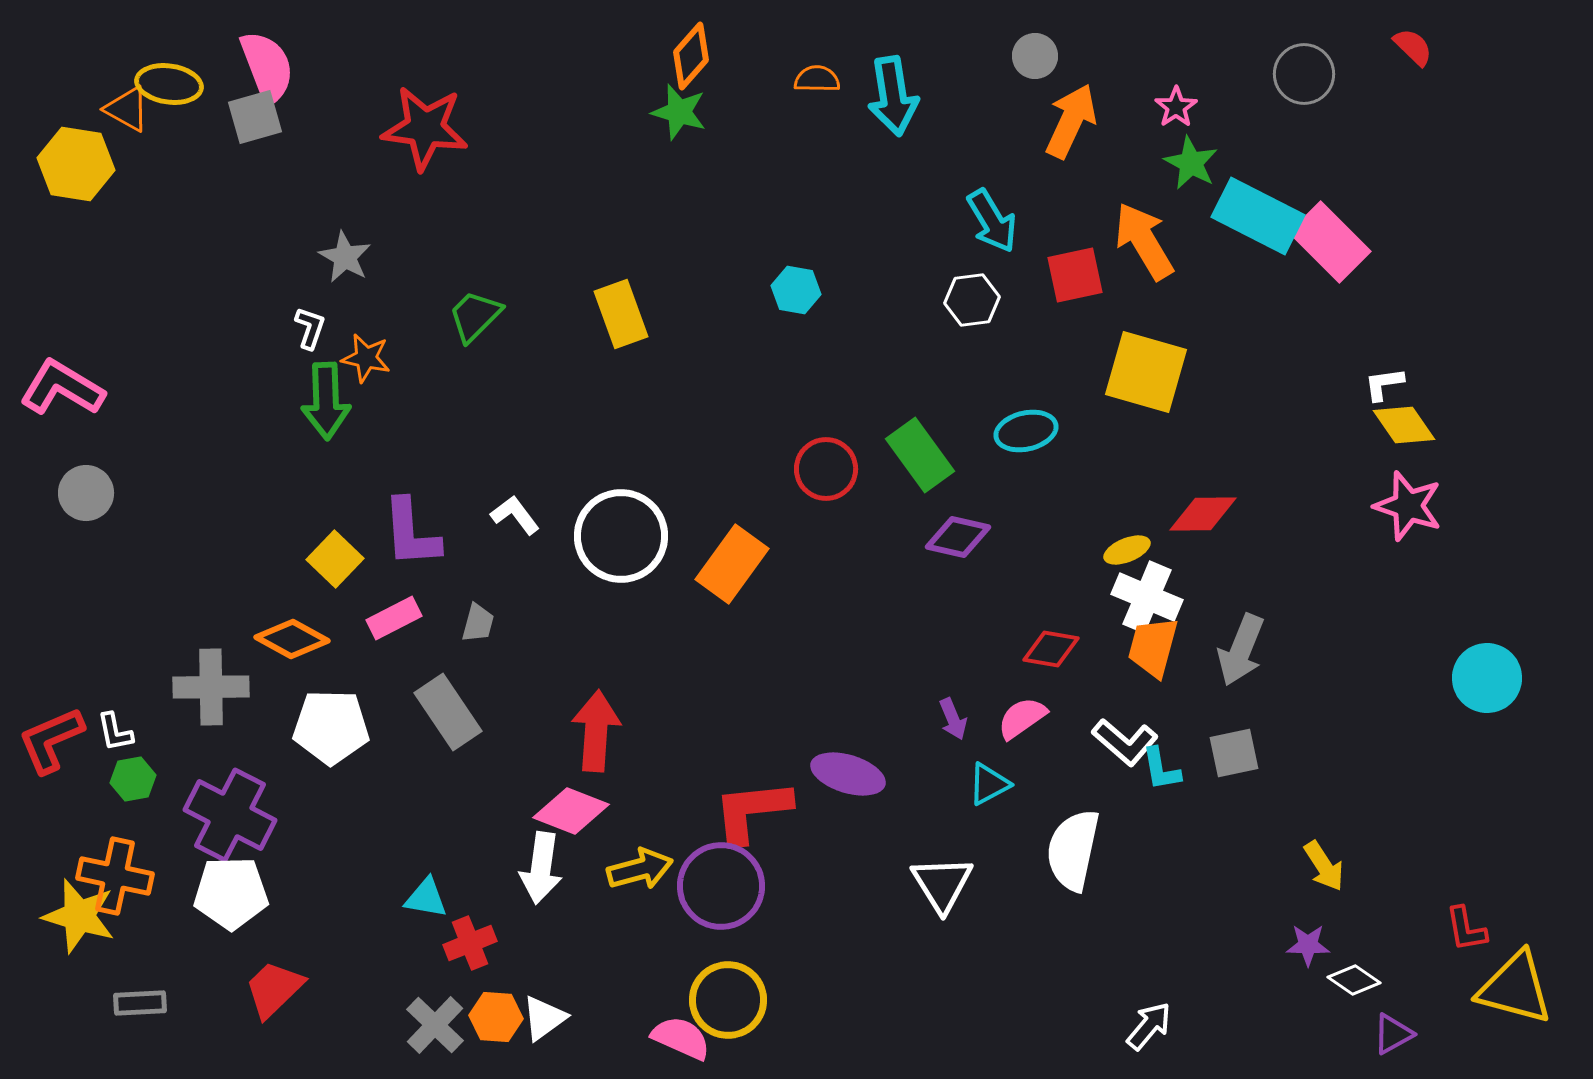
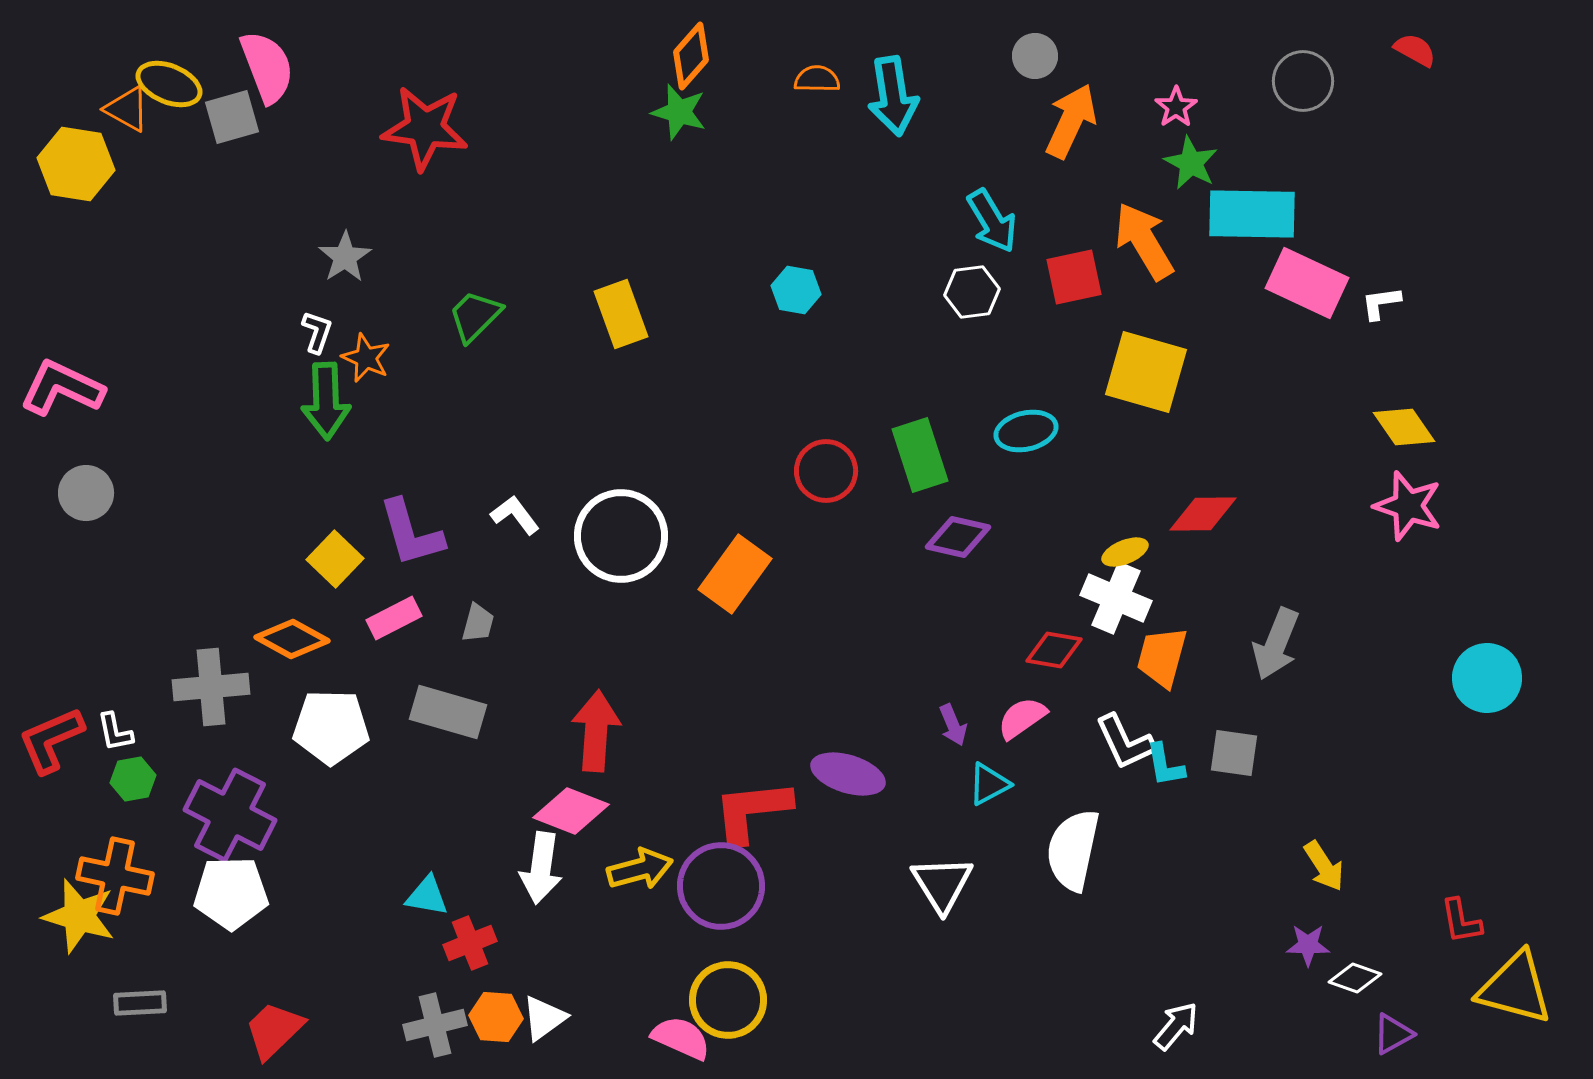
red semicircle at (1413, 47): moved 2 px right, 3 px down; rotated 15 degrees counterclockwise
gray circle at (1304, 74): moved 1 px left, 7 px down
yellow ellipse at (169, 84): rotated 14 degrees clockwise
gray square at (255, 117): moved 23 px left
cyan rectangle at (1258, 216): moved 6 px left, 2 px up; rotated 26 degrees counterclockwise
pink rectangle at (1330, 242): moved 23 px left, 41 px down; rotated 20 degrees counterclockwise
gray star at (345, 257): rotated 10 degrees clockwise
red square at (1075, 275): moved 1 px left, 2 px down
white hexagon at (972, 300): moved 8 px up
white L-shape at (310, 328): moved 7 px right, 4 px down
orange star at (366, 358): rotated 12 degrees clockwise
white L-shape at (1384, 384): moved 3 px left, 81 px up
pink L-shape at (62, 388): rotated 6 degrees counterclockwise
yellow diamond at (1404, 425): moved 2 px down
green rectangle at (920, 455): rotated 18 degrees clockwise
red circle at (826, 469): moved 2 px down
purple L-shape at (411, 533): rotated 12 degrees counterclockwise
yellow ellipse at (1127, 550): moved 2 px left, 2 px down
orange rectangle at (732, 564): moved 3 px right, 10 px down
white cross at (1147, 597): moved 31 px left, 1 px down
orange trapezoid at (1153, 647): moved 9 px right, 10 px down
red diamond at (1051, 649): moved 3 px right, 1 px down
gray arrow at (1241, 650): moved 35 px right, 6 px up
gray cross at (211, 687): rotated 4 degrees counterclockwise
gray rectangle at (448, 712): rotated 40 degrees counterclockwise
purple arrow at (953, 719): moved 6 px down
white L-shape at (1125, 742): rotated 24 degrees clockwise
gray square at (1234, 753): rotated 20 degrees clockwise
cyan L-shape at (1161, 769): moved 4 px right, 4 px up
cyan triangle at (426, 898): moved 1 px right, 2 px up
red L-shape at (1466, 929): moved 5 px left, 8 px up
white diamond at (1354, 980): moved 1 px right, 2 px up; rotated 15 degrees counterclockwise
red trapezoid at (274, 989): moved 41 px down
gray cross at (435, 1025): rotated 32 degrees clockwise
white arrow at (1149, 1026): moved 27 px right
